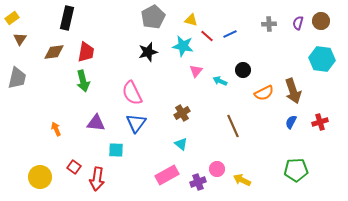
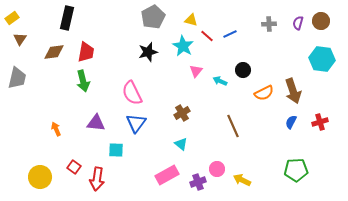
cyan star: rotated 20 degrees clockwise
